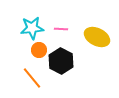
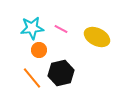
pink line: rotated 24 degrees clockwise
black hexagon: moved 12 px down; rotated 20 degrees clockwise
